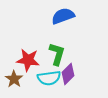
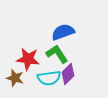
blue semicircle: moved 16 px down
green L-shape: rotated 50 degrees counterclockwise
red star: moved 1 px up
brown star: moved 1 px right, 1 px up; rotated 18 degrees counterclockwise
